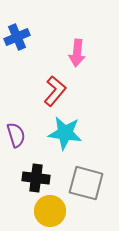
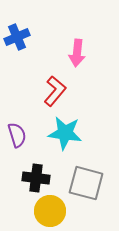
purple semicircle: moved 1 px right
